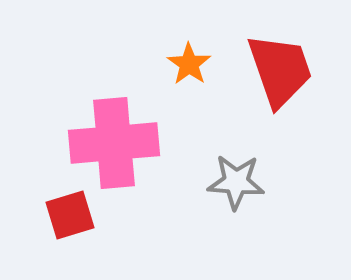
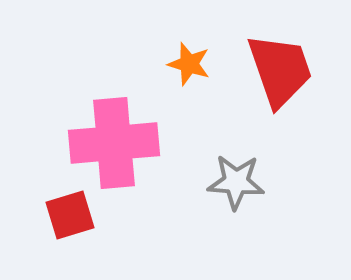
orange star: rotated 18 degrees counterclockwise
